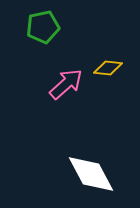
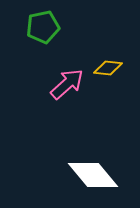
pink arrow: moved 1 px right
white diamond: moved 2 px right, 1 px down; rotated 12 degrees counterclockwise
